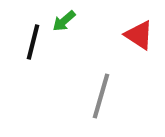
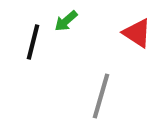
green arrow: moved 2 px right
red triangle: moved 2 px left, 2 px up
